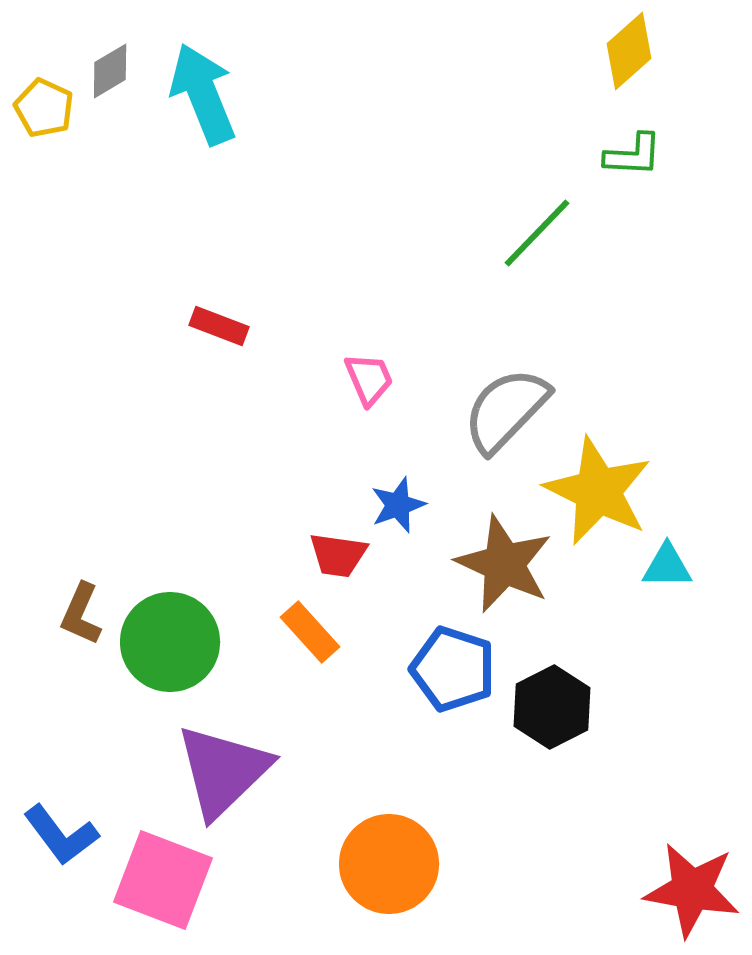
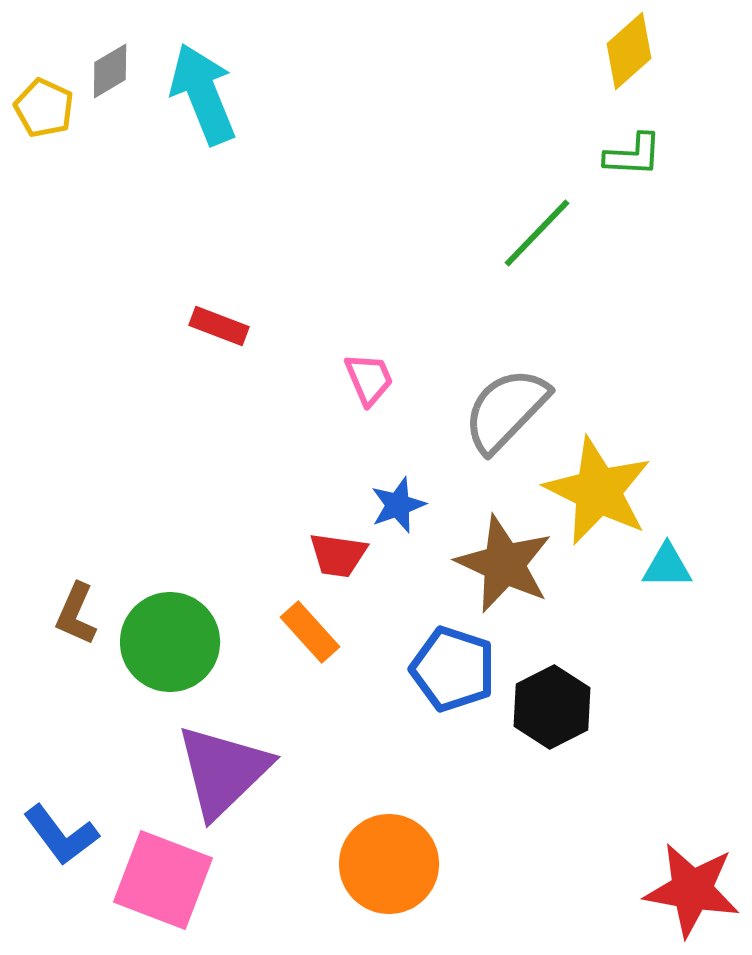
brown L-shape: moved 5 px left
